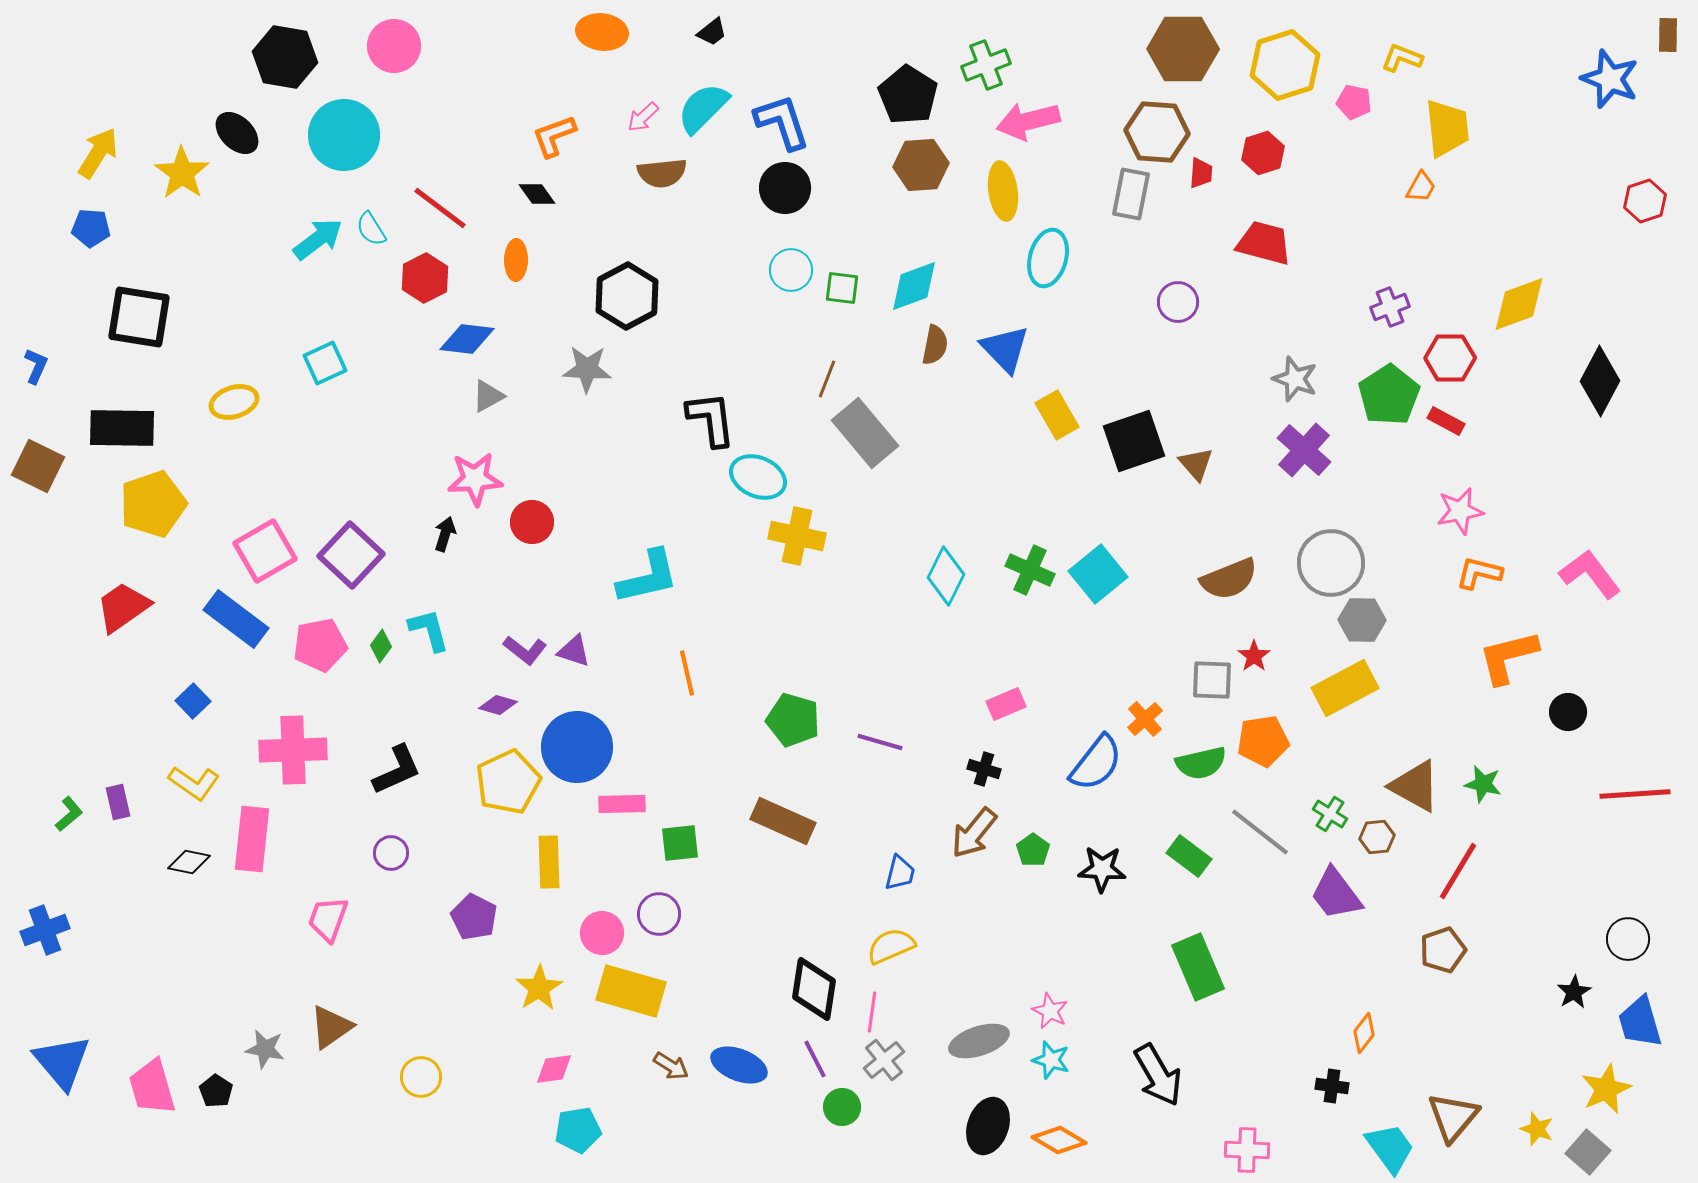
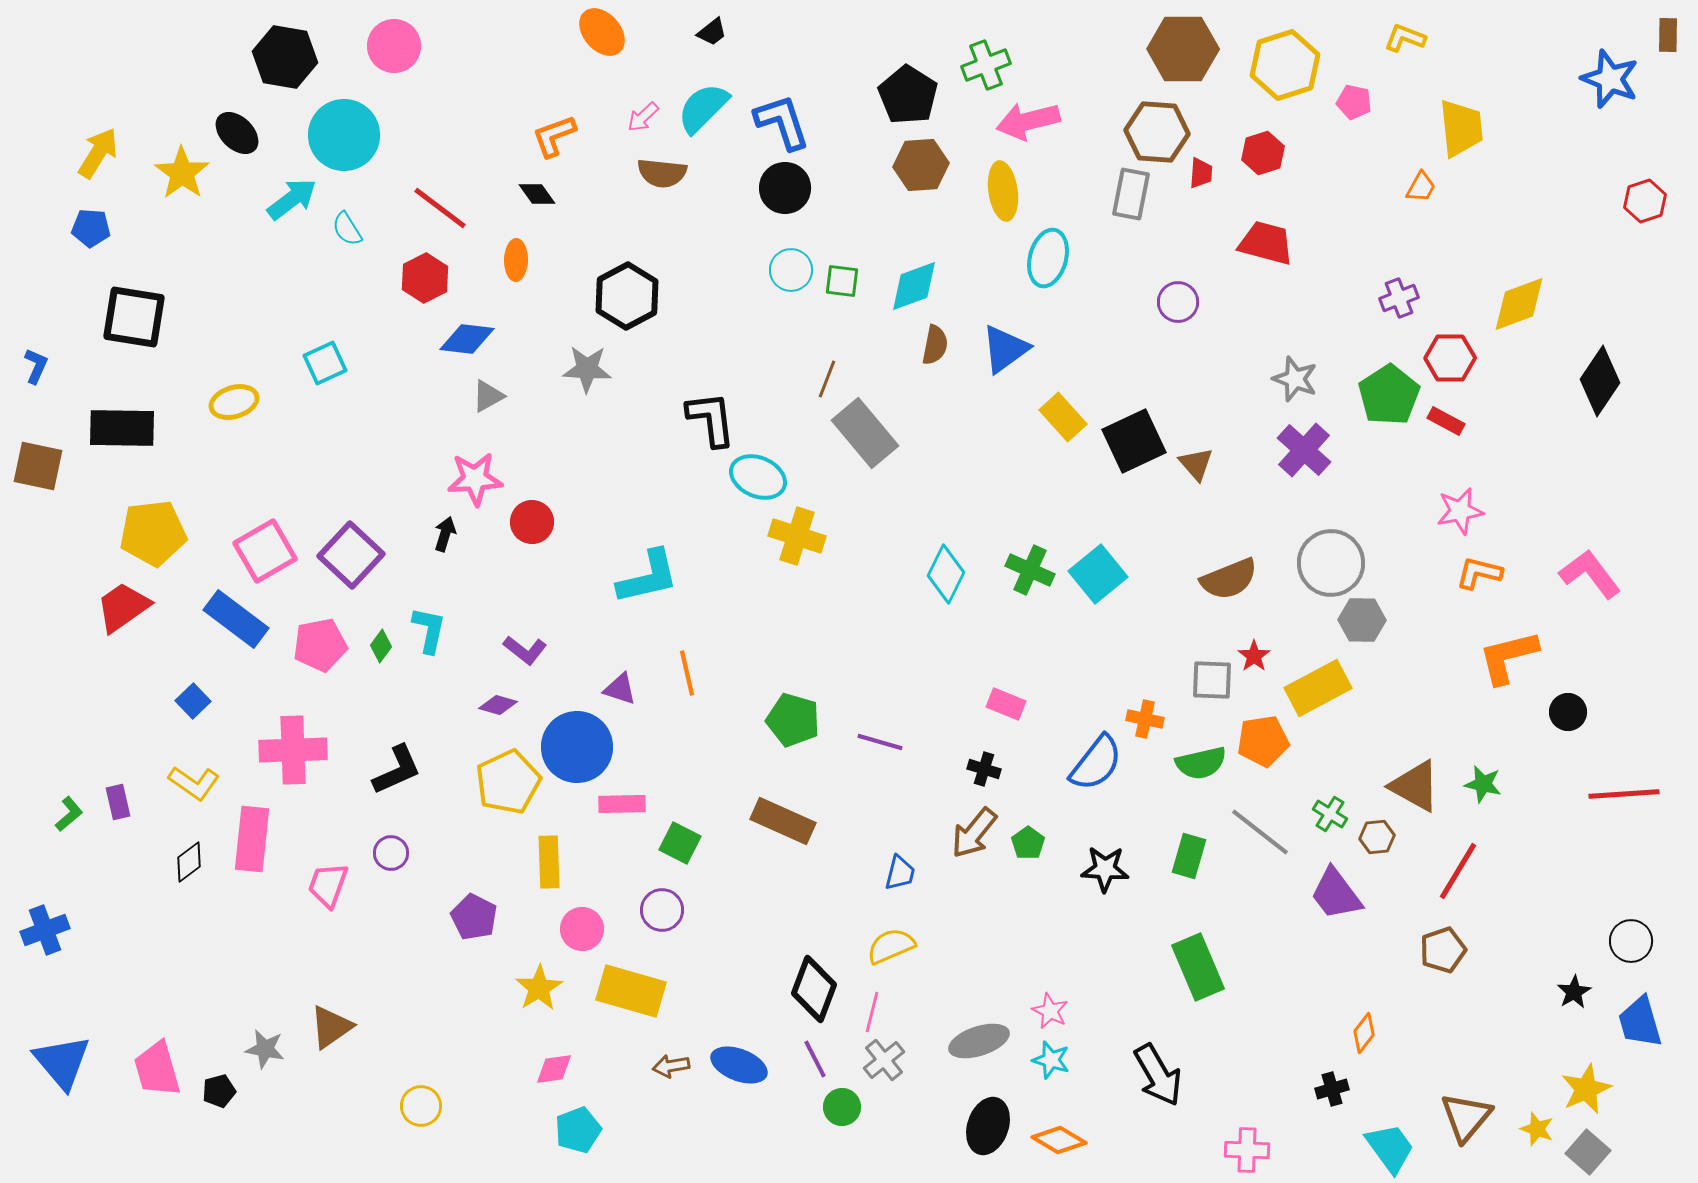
orange ellipse at (602, 32): rotated 42 degrees clockwise
yellow L-shape at (1402, 58): moved 3 px right, 20 px up
yellow trapezoid at (1447, 128): moved 14 px right
brown semicircle at (662, 173): rotated 12 degrees clockwise
cyan semicircle at (371, 229): moved 24 px left
cyan arrow at (318, 239): moved 26 px left, 40 px up
red trapezoid at (1264, 243): moved 2 px right
green square at (842, 288): moved 7 px up
purple cross at (1390, 307): moved 9 px right, 9 px up
black square at (139, 317): moved 5 px left
blue triangle at (1005, 349): rotated 38 degrees clockwise
black diamond at (1600, 381): rotated 6 degrees clockwise
yellow rectangle at (1057, 415): moved 6 px right, 2 px down; rotated 12 degrees counterclockwise
black square at (1134, 441): rotated 6 degrees counterclockwise
brown square at (38, 466): rotated 14 degrees counterclockwise
yellow pentagon at (153, 504): moved 29 px down; rotated 12 degrees clockwise
yellow cross at (797, 536): rotated 6 degrees clockwise
cyan diamond at (946, 576): moved 2 px up
cyan L-shape at (429, 630): rotated 27 degrees clockwise
purple triangle at (574, 651): moved 46 px right, 38 px down
yellow rectangle at (1345, 688): moved 27 px left
pink rectangle at (1006, 704): rotated 45 degrees clockwise
orange cross at (1145, 719): rotated 36 degrees counterclockwise
red line at (1635, 794): moved 11 px left
green square at (680, 843): rotated 33 degrees clockwise
green pentagon at (1033, 850): moved 5 px left, 7 px up
green rectangle at (1189, 856): rotated 69 degrees clockwise
black diamond at (189, 862): rotated 48 degrees counterclockwise
black star at (1102, 869): moved 3 px right
purple circle at (659, 914): moved 3 px right, 4 px up
pink trapezoid at (328, 919): moved 34 px up
pink circle at (602, 933): moved 20 px left, 4 px up
black circle at (1628, 939): moved 3 px right, 2 px down
black diamond at (814, 989): rotated 12 degrees clockwise
pink line at (872, 1012): rotated 6 degrees clockwise
brown arrow at (671, 1066): rotated 138 degrees clockwise
yellow circle at (421, 1077): moved 29 px down
black cross at (1332, 1086): moved 3 px down; rotated 24 degrees counterclockwise
pink trapezoid at (152, 1087): moved 5 px right, 18 px up
yellow star at (1606, 1089): moved 20 px left
black pentagon at (216, 1091): moved 3 px right; rotated 24 degrees clockwise
brown triangle at (1453, 1117): moved 13 px right
cyan pentagon at (578, 1130): rotated 12 degrees counterclockwise
